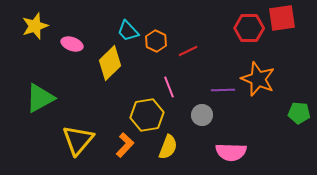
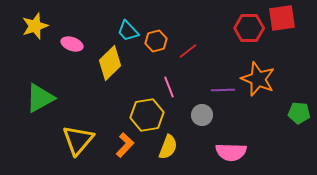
orange hexagon: rotated 20 degrees clockwise
red line: rotated 12 degrees counterclockwise
